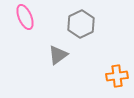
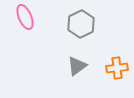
gray triangle: moved 19 px right, 11 px down
orange cross: moved 8 px up
